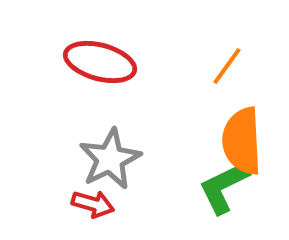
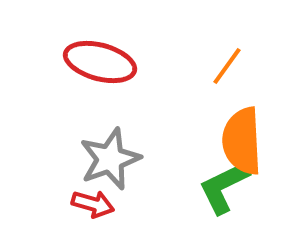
gray star: rotated 6 degrees clockwise
